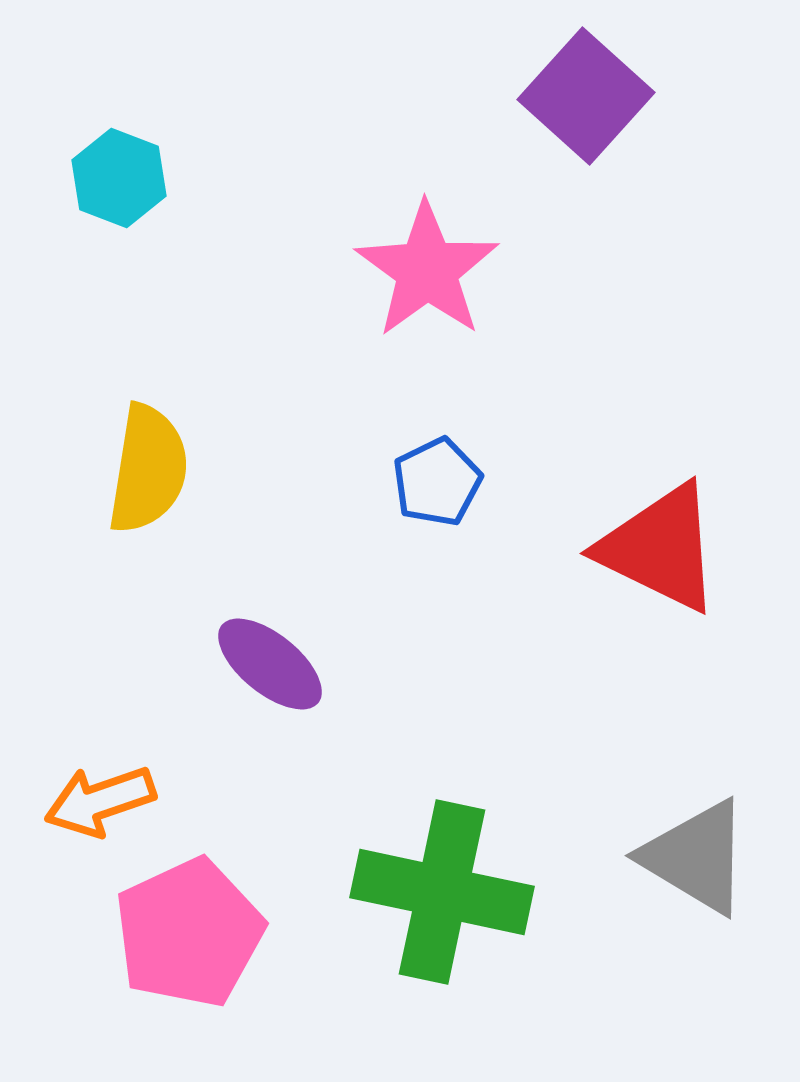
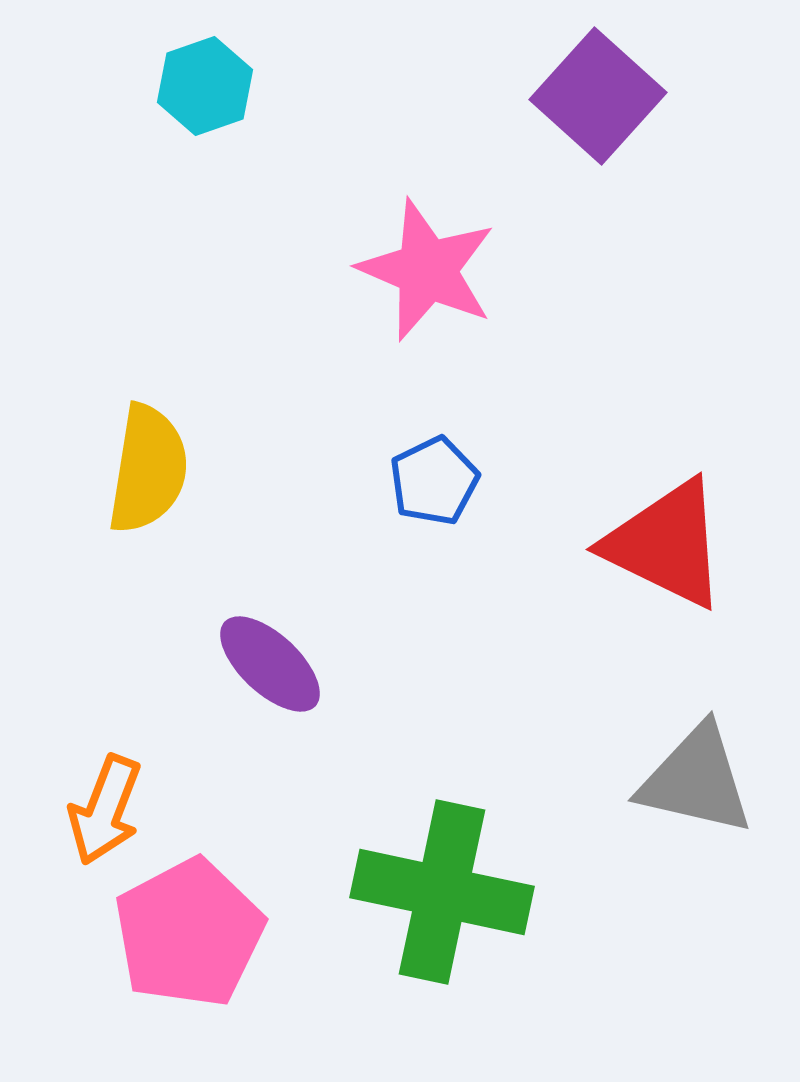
purple square: moved 12 px right
cyan hexagon: moved 86 px right, 92 px up; rotated 20 degrees clockwise
pink star: rotated 13 degrees counterclockwise
blue pentagon: moved 3 px left, 1 px up
red triangle: moved 6 px right, 4 px up
purple ellipse: rotated 4 degrees clockwise
orange arrow: moved 5 px right, 9 px down; rotated 50 degrees counterclockwise
gray triangle: moved 77 px up; rotated 18 degrees counterclockwise
pink pentagon: rotated 3 degrees counterclockwise
